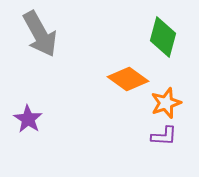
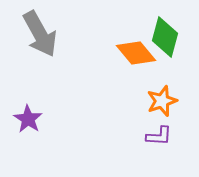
green diamond: moved 2 px right
orange diamond: moved 8 px right, 26 px up; rotated 15 degrees clockwise
orange star: moved 4 px left, 2 px up
purple L-shape: moved 5 px left
